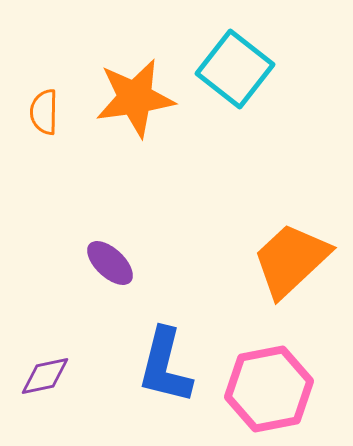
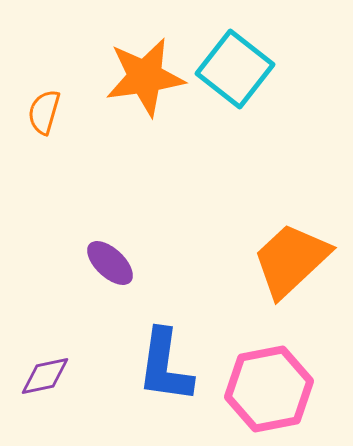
orange star: moved 10 px right, 21 px up
orange semicircle: rotated 15 degrees clockwise
blue L-shape: rotated 6 degrees counterclockwise
